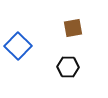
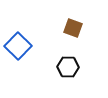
brown square: rotated 30 degrees clockwise
